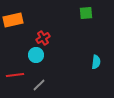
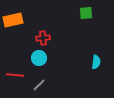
red cross: rotated 24 degrees clockwise
cyan circle: moved 3 px right, 3 px down
red line: rotated 12 degrees clockwise
